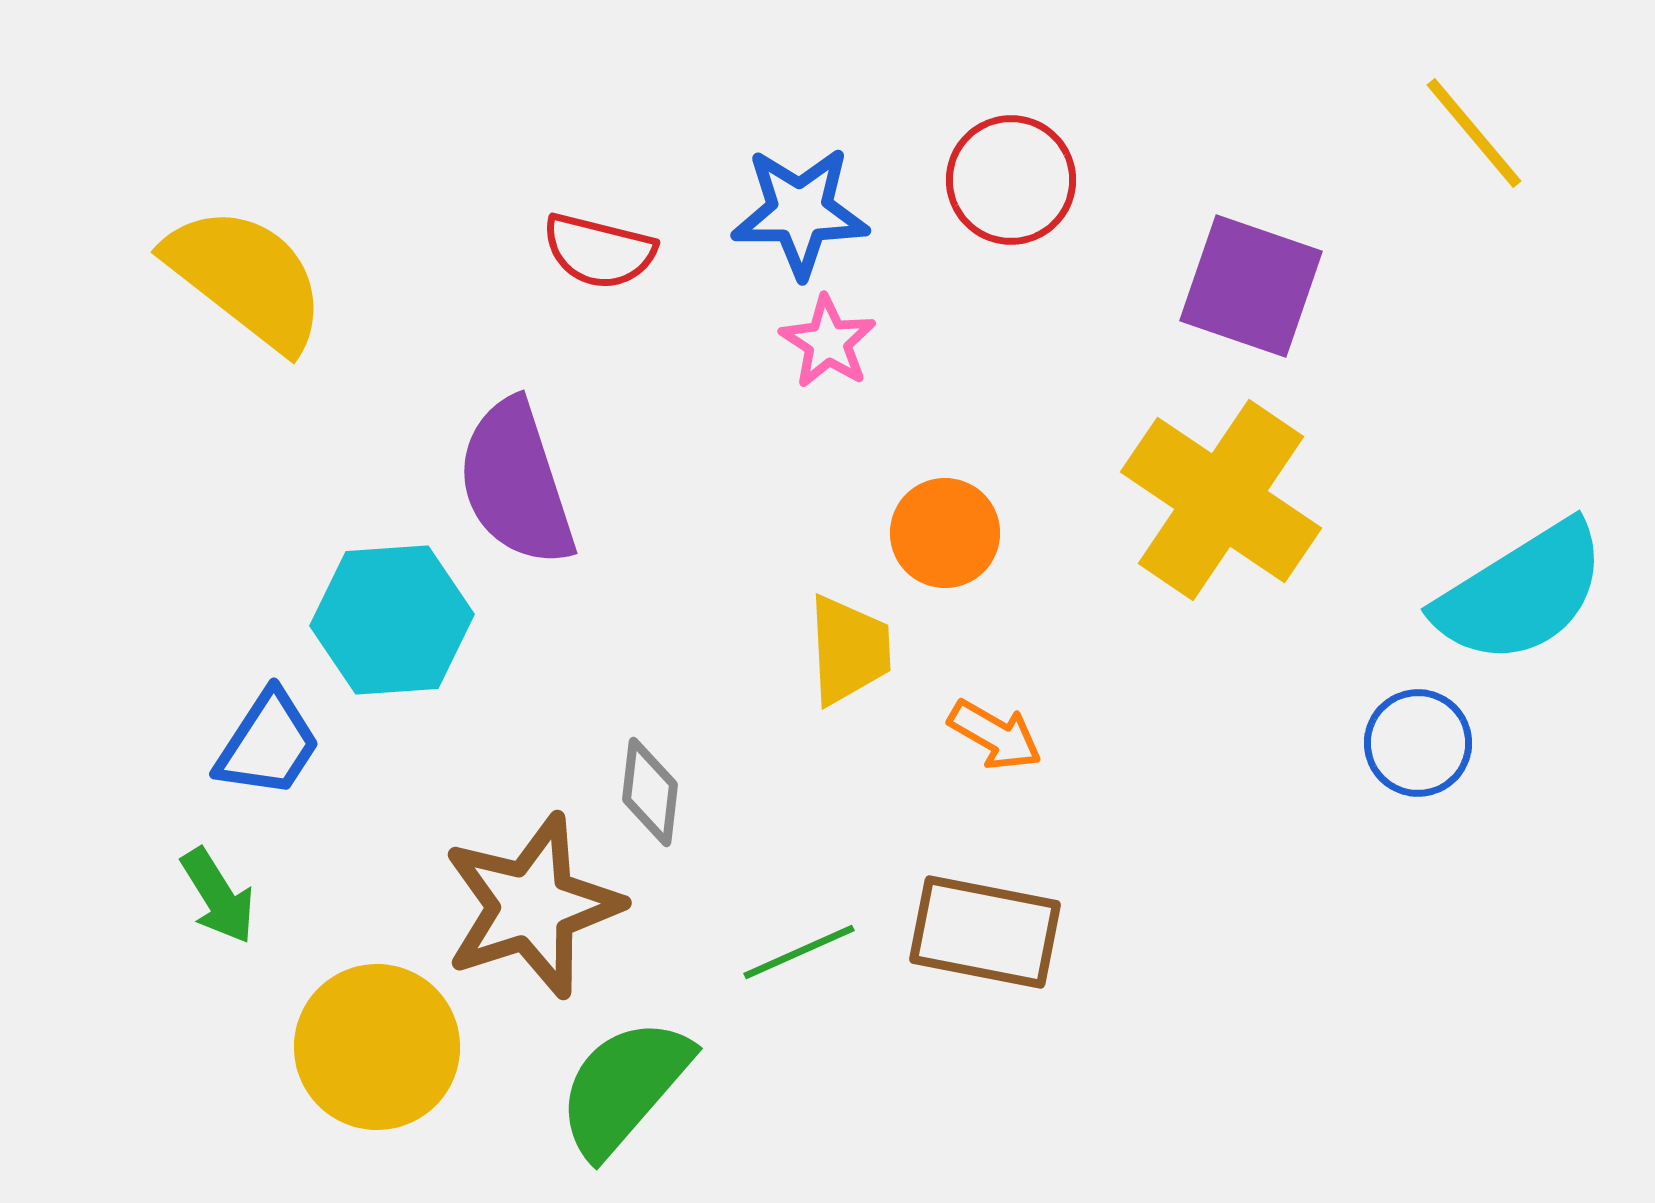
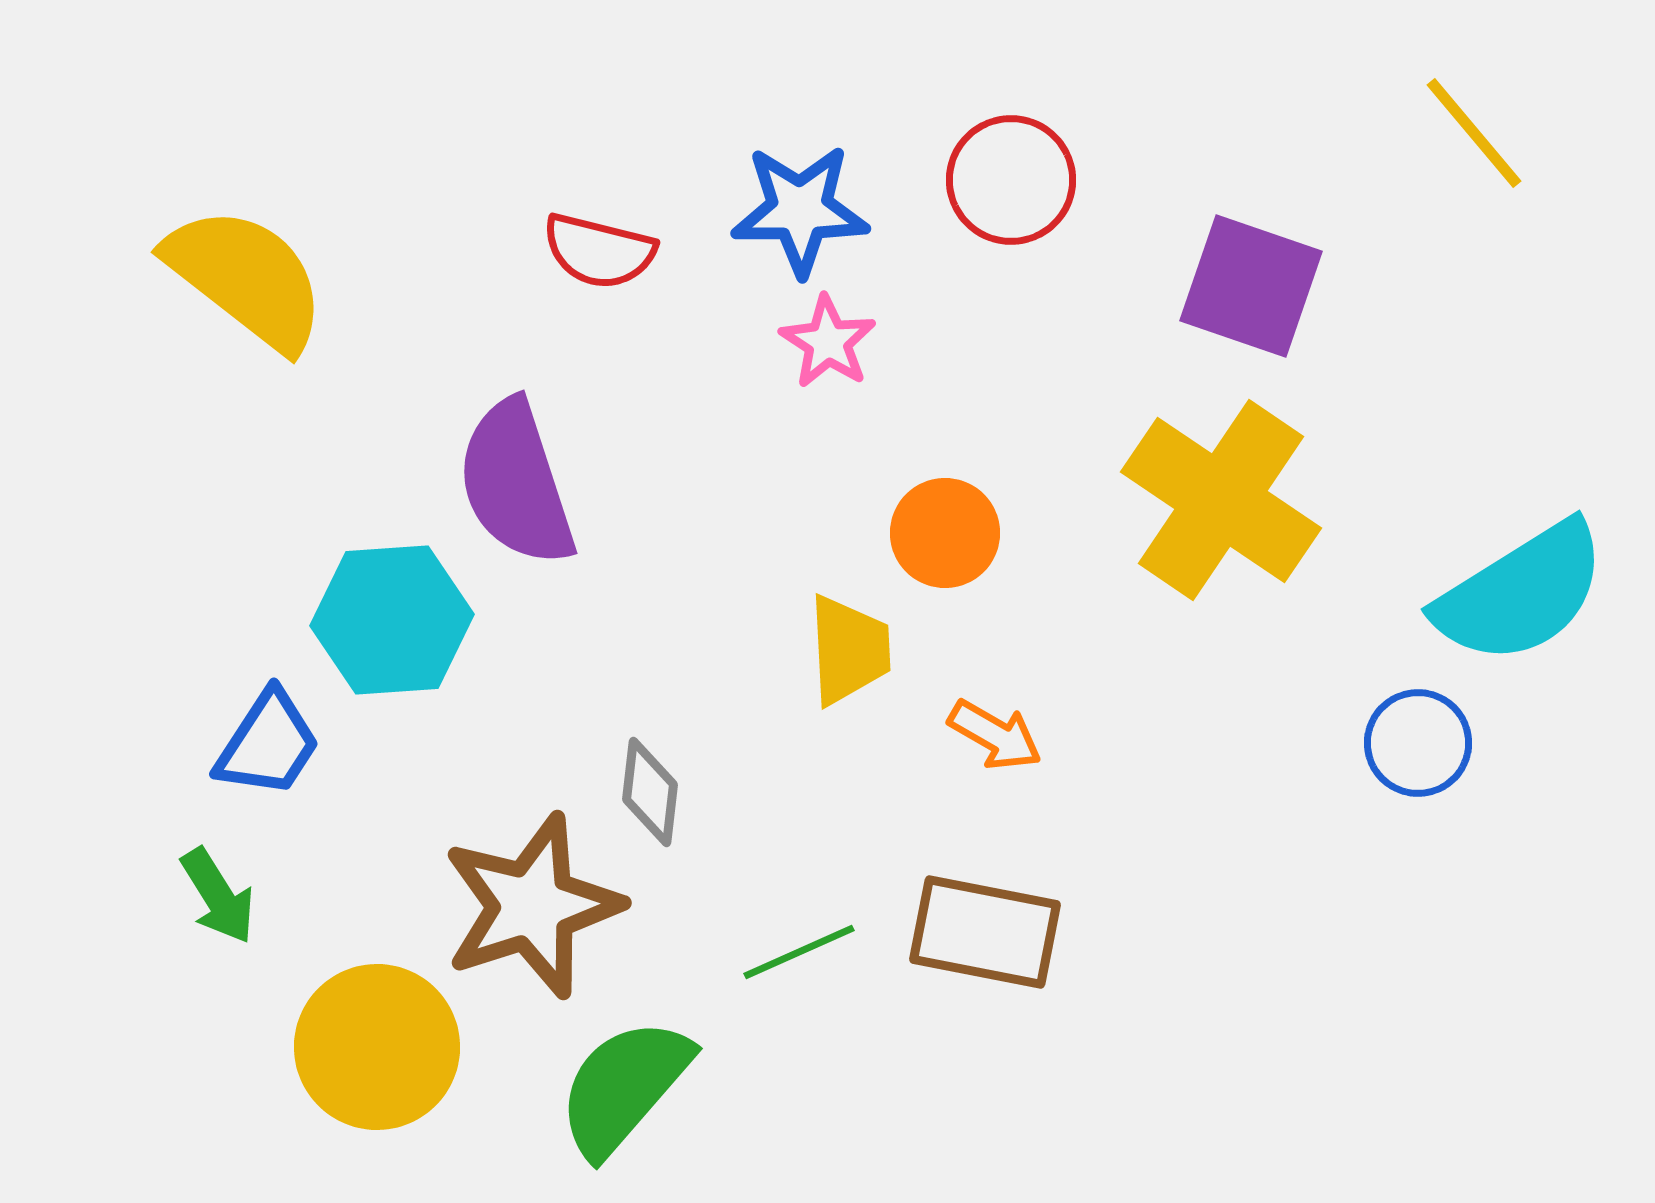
blue star: moved 2 px up
